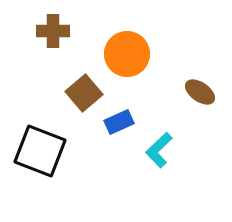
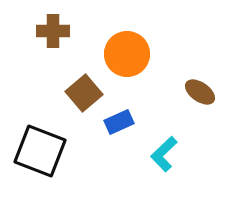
cyan L-shape: moved 5 px right, 4 px down
